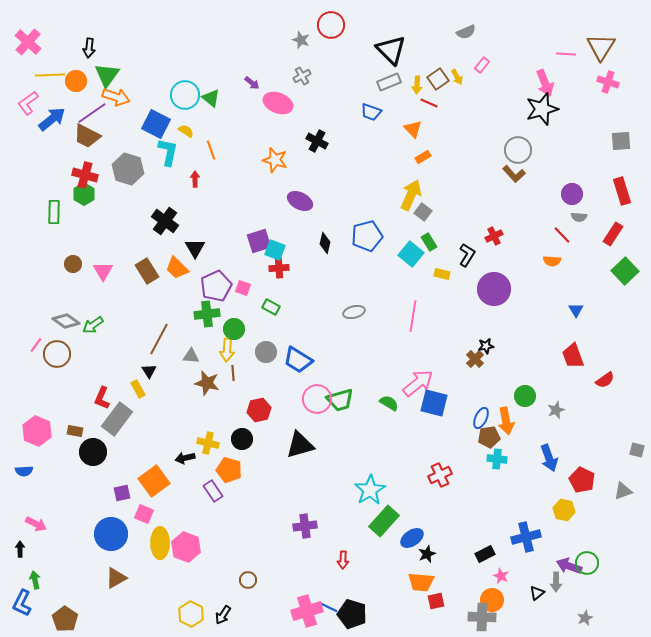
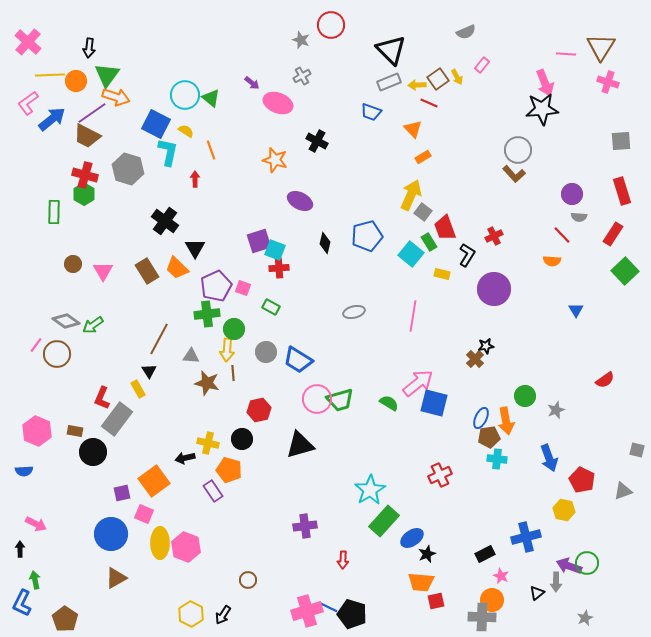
yellow arrow at (417, 85): rotated 84 degrees clockwise
black star at (542, 109): rotated 12 degrees clockwise
red trapezoid at (573, 356): moved 128 px left, 128 px up
